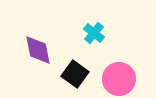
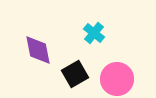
black square: rotated 24 degrees clockwise
pink circle: moved 2 px left
